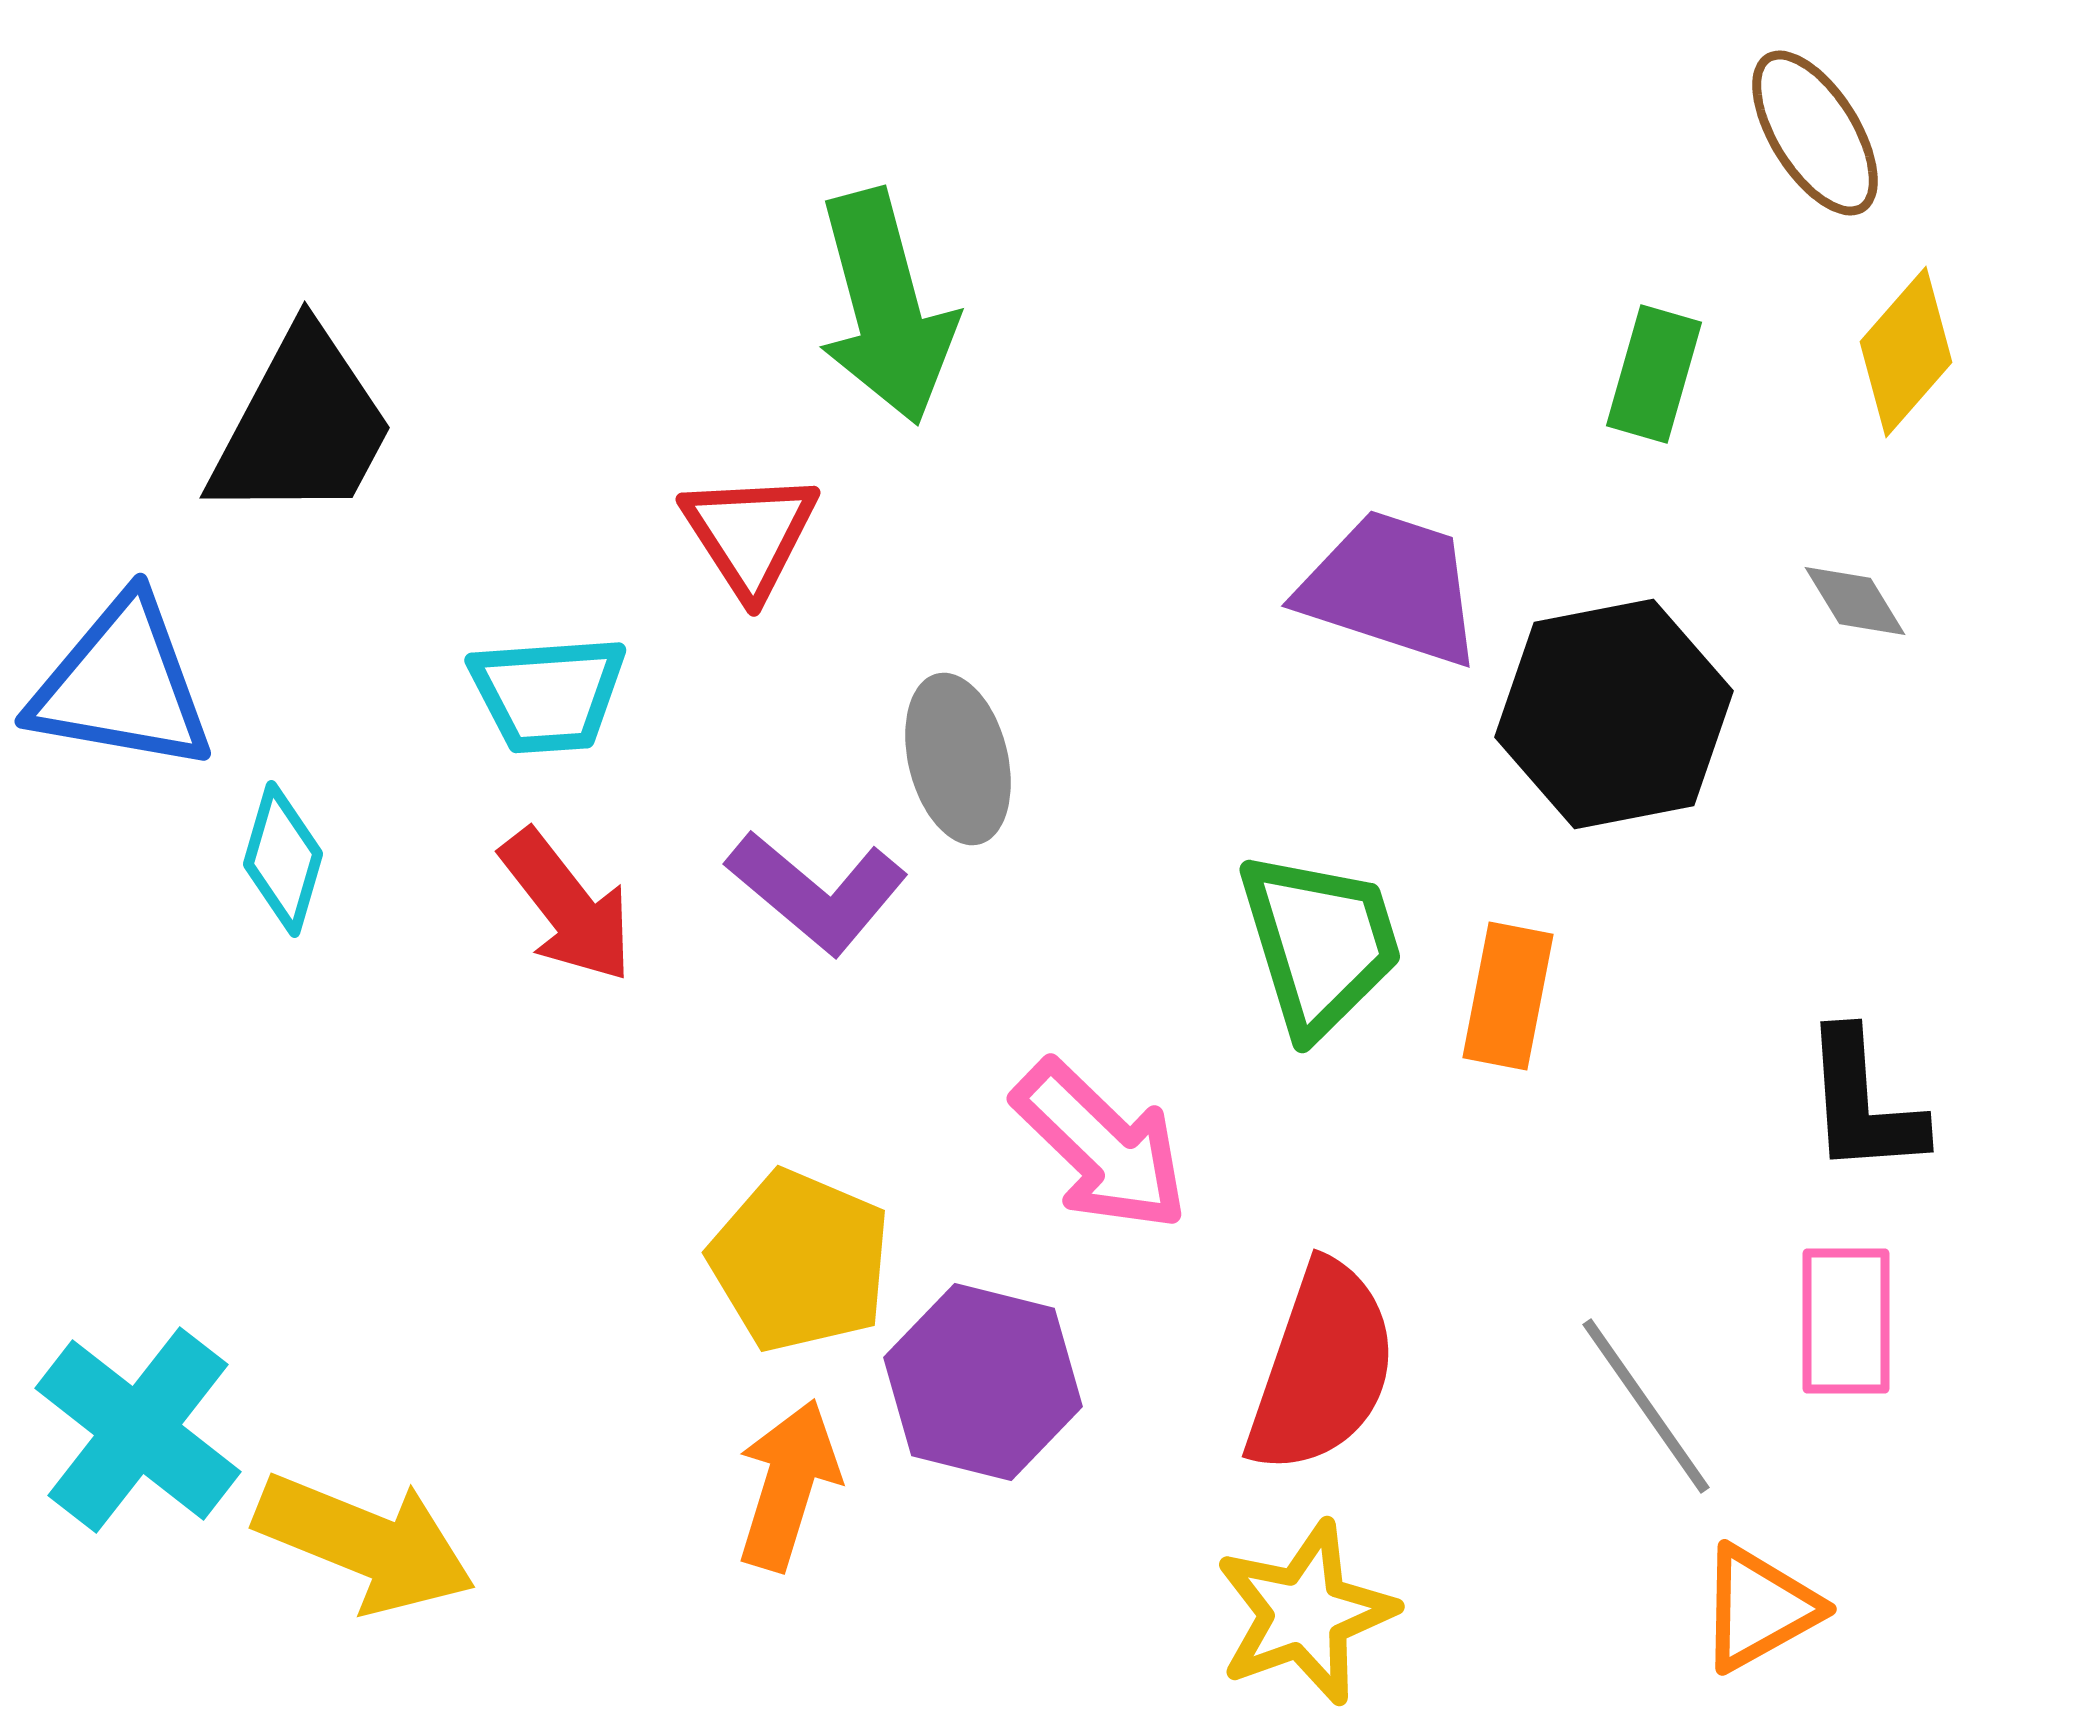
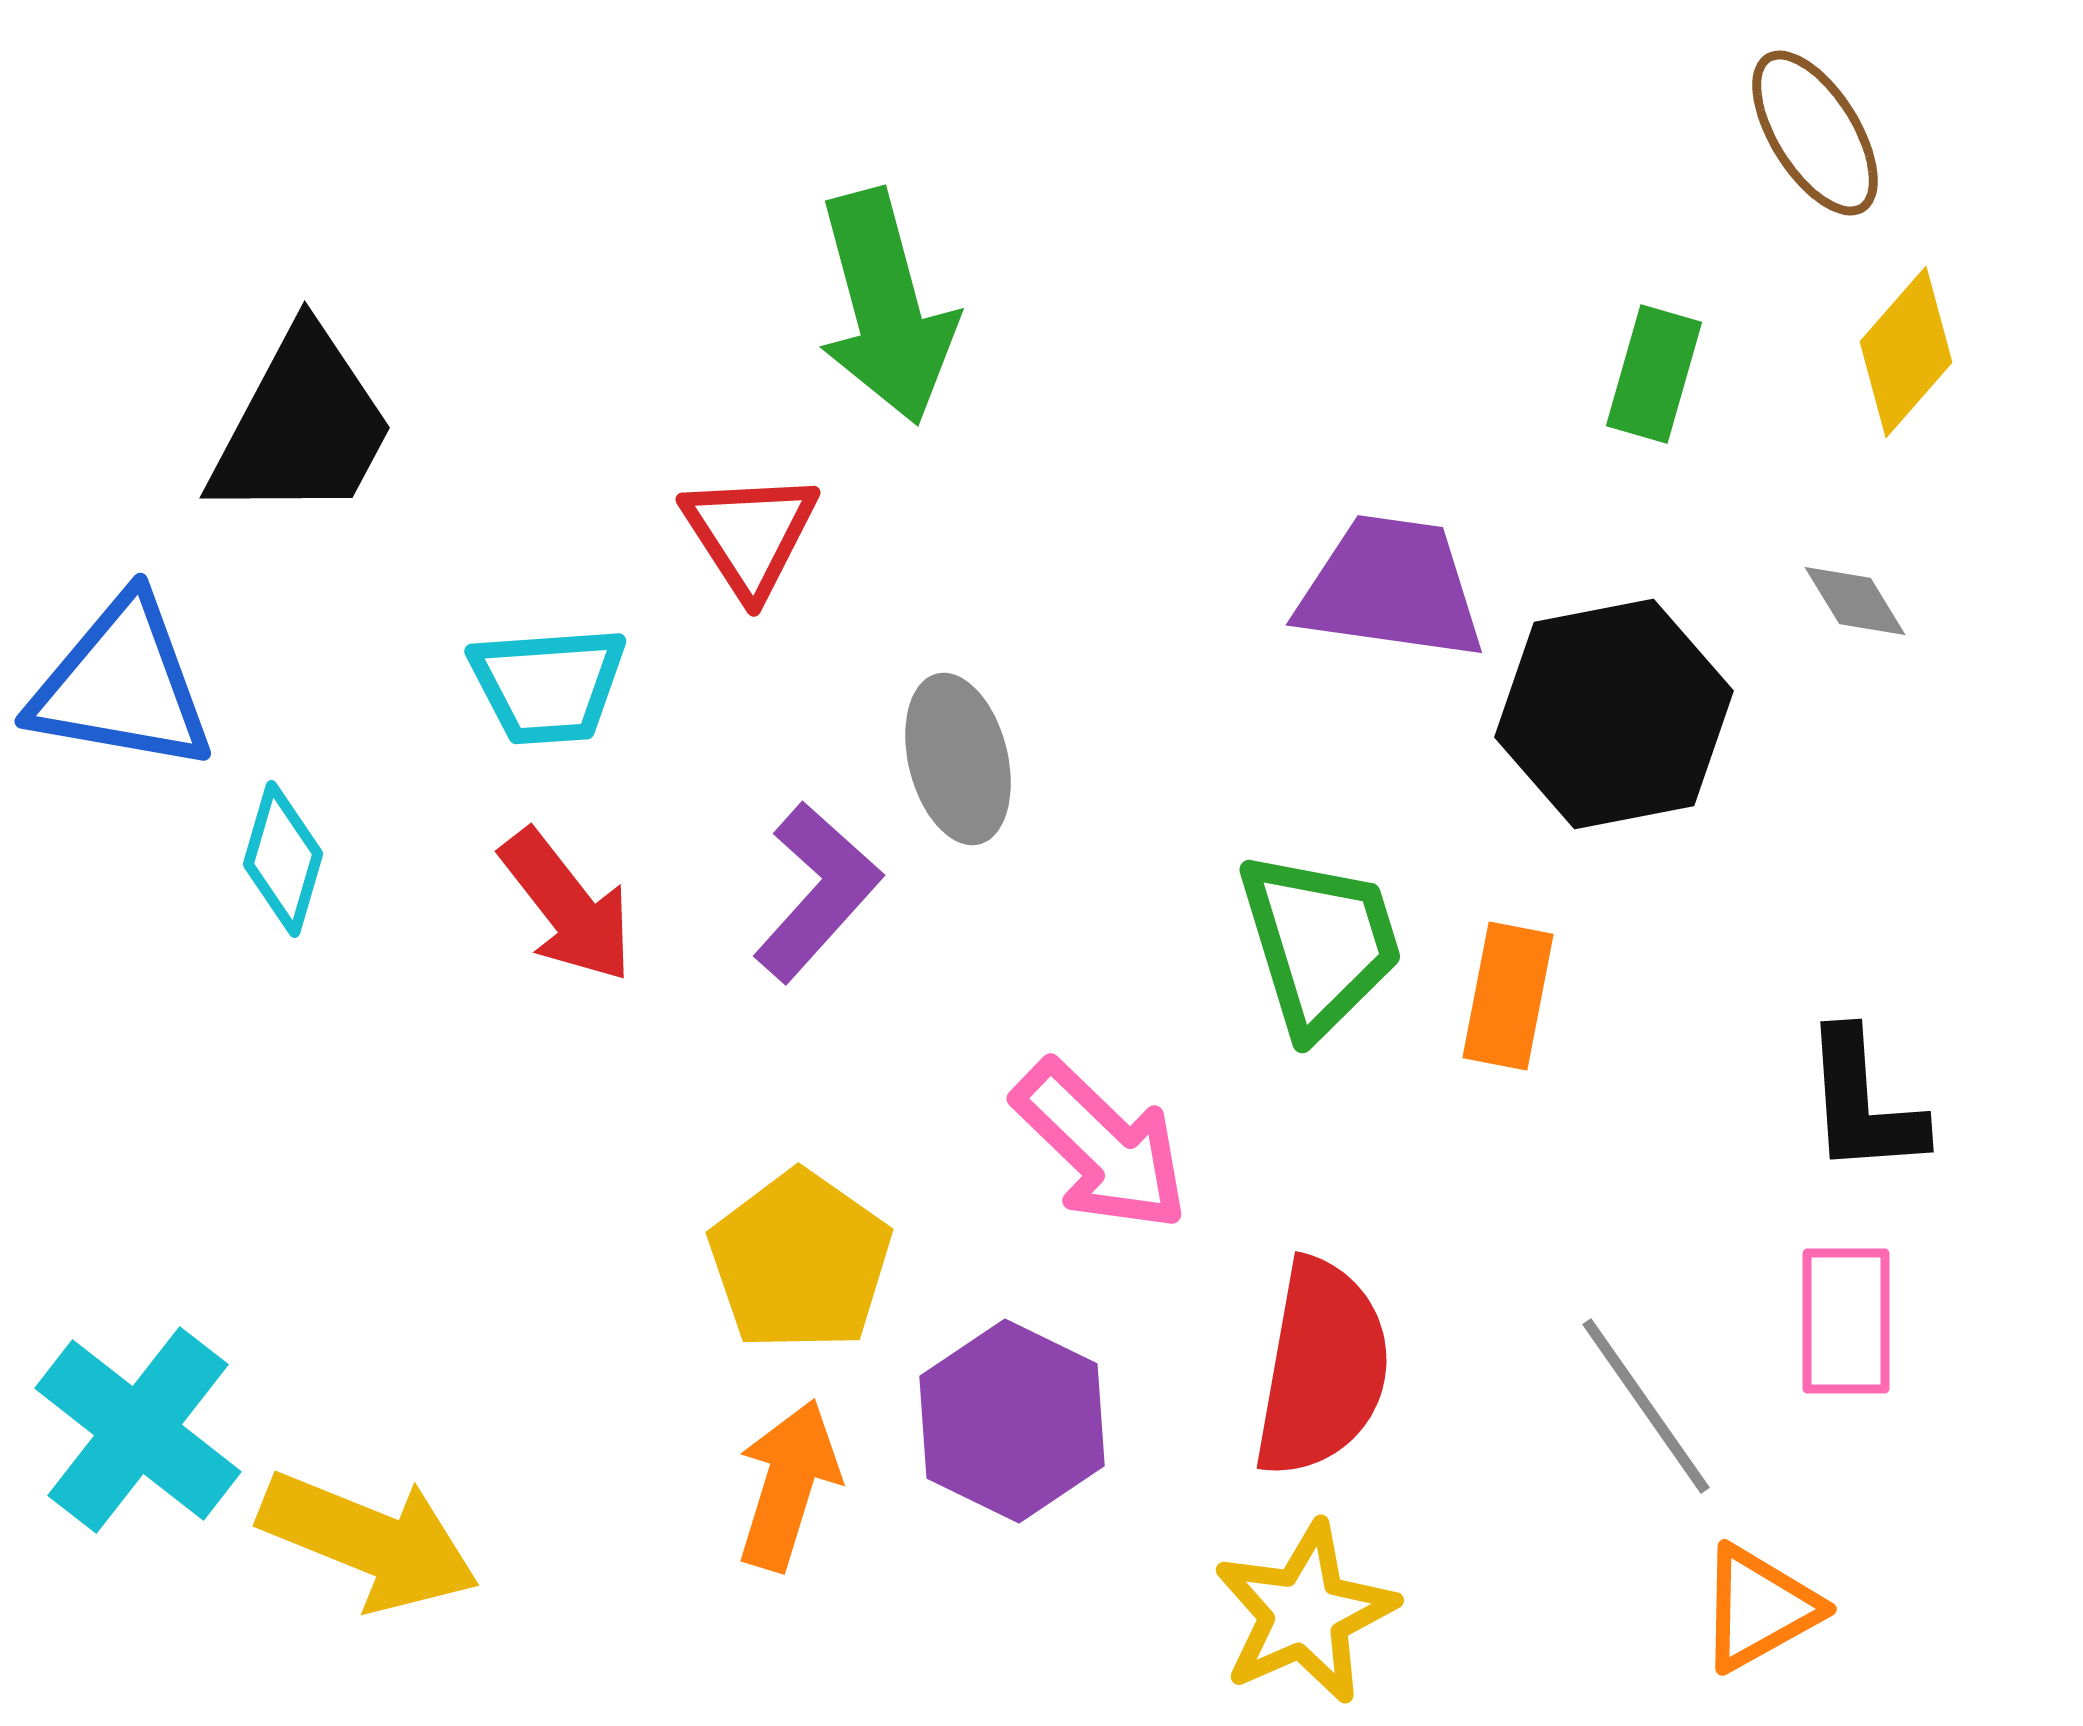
purple trapezoid: rotated 10 degrees counterclockwise
cyan trapezoid: moved 9 px up
purple L-shape: rotated 88 degrees counterclockwise
yellow pentagon: rotated 12 degrees clockwise
red semicircle: rotated 9 degrees counterclockwise
purple hexagon: moved 29 px right, 39 px down; rotated 12 degrees clockwise
yellow arrow: moved 4 px right, 2 px up
yellow star: rotated 4 degrees counterclockwise
